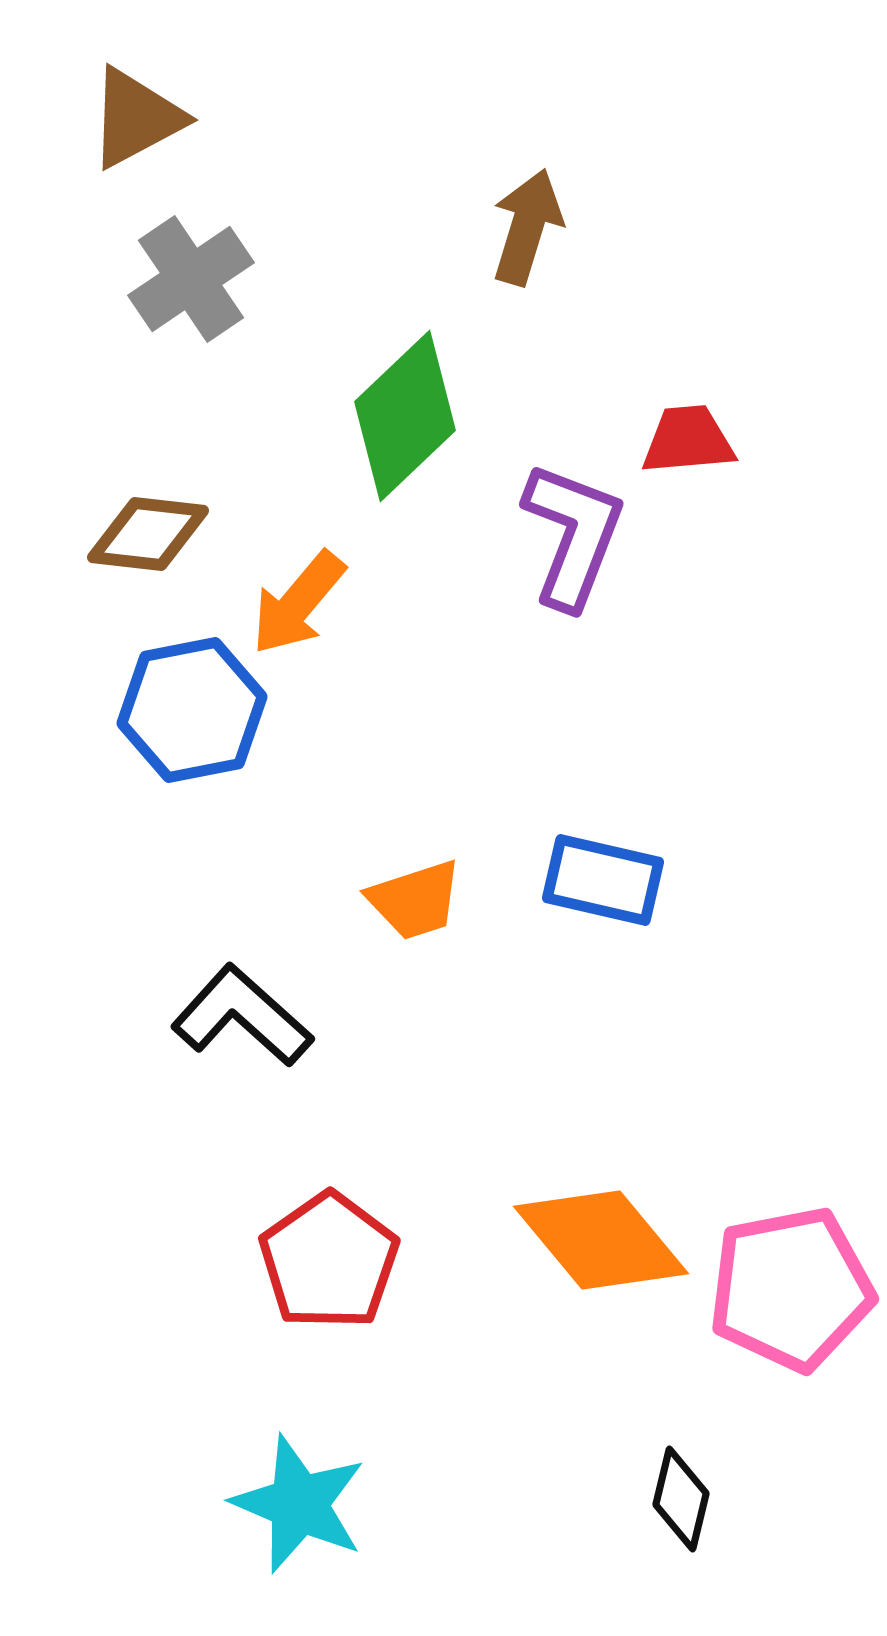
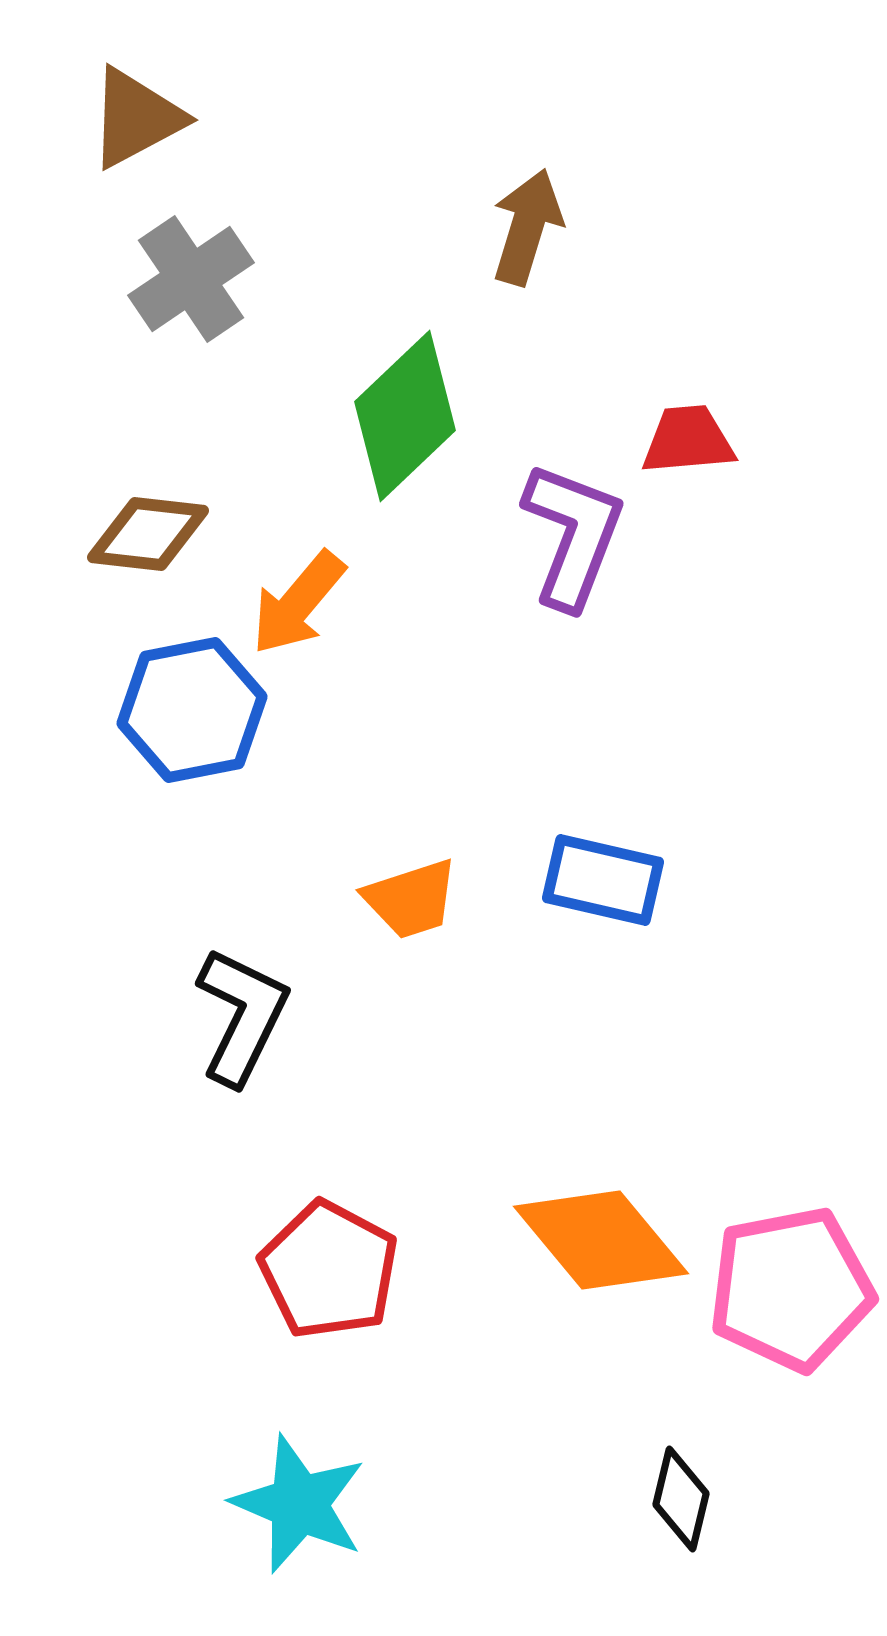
orange trapezoid: moved 4 px left, 1 px up
black L-shape: rotated 74 degrees clockwise
red pentagon: moved 9 px down; rotated 9 degrees counterclockwise
